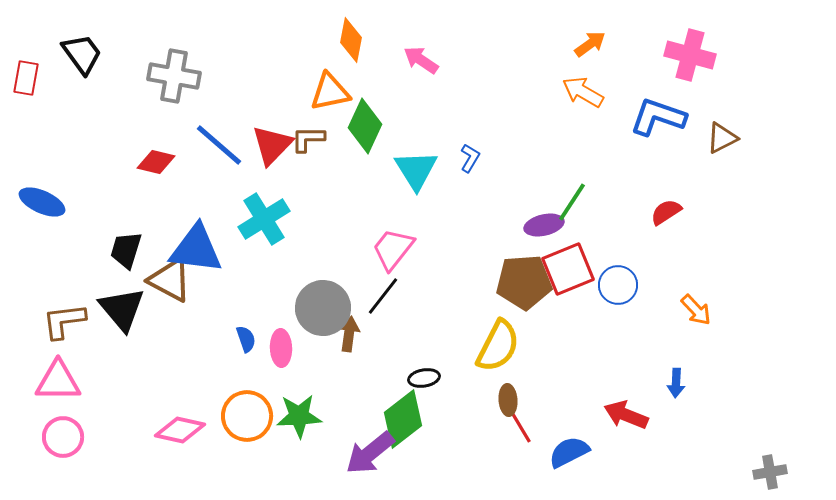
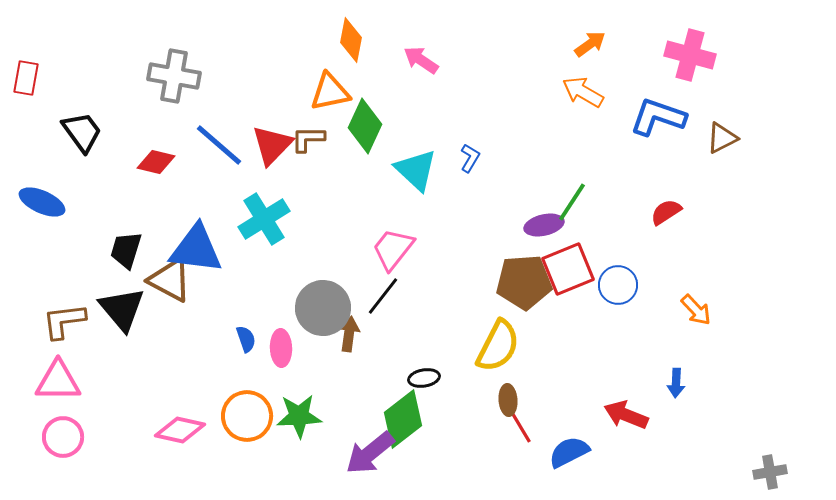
black trapezoid at (82, 54): moved 78 px down
cyan triangle at (416, 170): rotated 15 degrees counterclockwise
